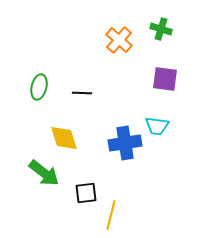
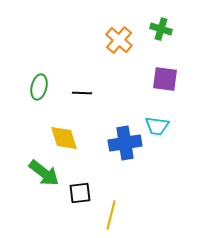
black square: moved 6 px left
